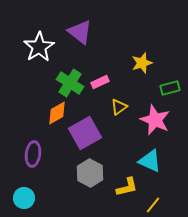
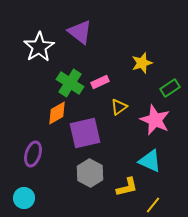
green rectangle: rotated 18 degrees counterclockwise
purple square: rotated 16 degrees clockwise
purple ellipse: rotated 10 degrees clockwise
